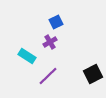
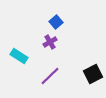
blue square: rotated 16 degrees counterclockwise
cyan rectangle: moved 8 px left
purple line: moved 2 px right
